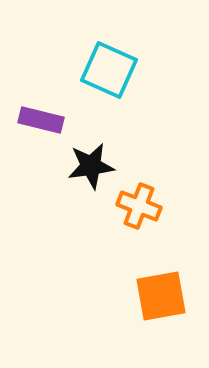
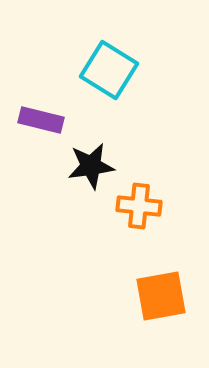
cyan square: rotated 8 degrees clockwise
orange cross: rotated 15 degrees counterclockwise
